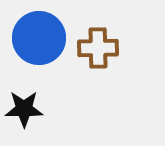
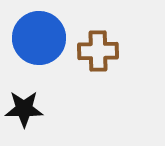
brown cross: moved 3 px down
